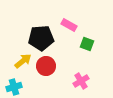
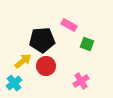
black pentagon: moved 1 px right, 2 px down
cyan cross: moved 4 px up; rotated 21 degrees counterclockwise
